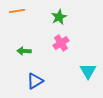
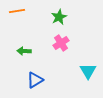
blue triangle: moved 1 px up
